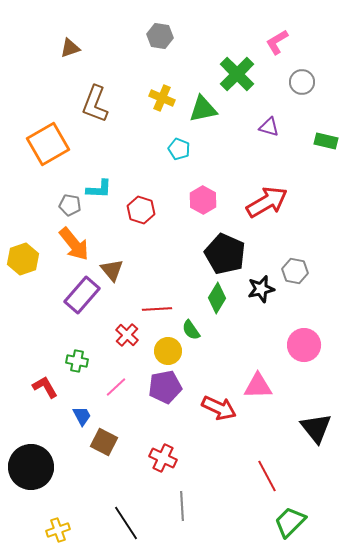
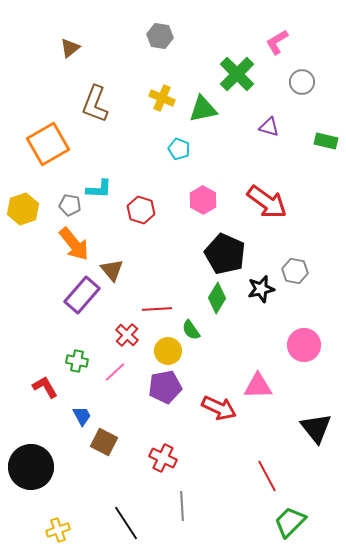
brown triangle at (70, 48): rotated 20 degrees counterclockwise
red arrow at (267, 202): rotated 66 degrees clockwise
yellow hexagon at (23, 259): moved 50 px up
pink line at (116, 387): moved 1 px left, 15 px up
